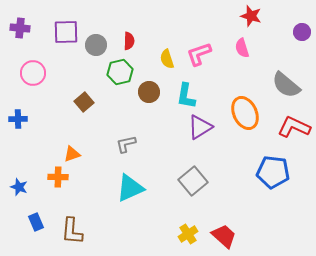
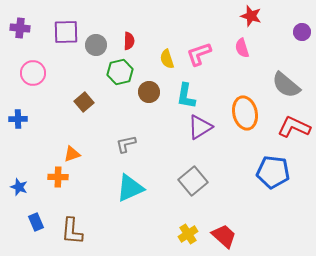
orange ellipse: rotated 12 degrees clockwise
